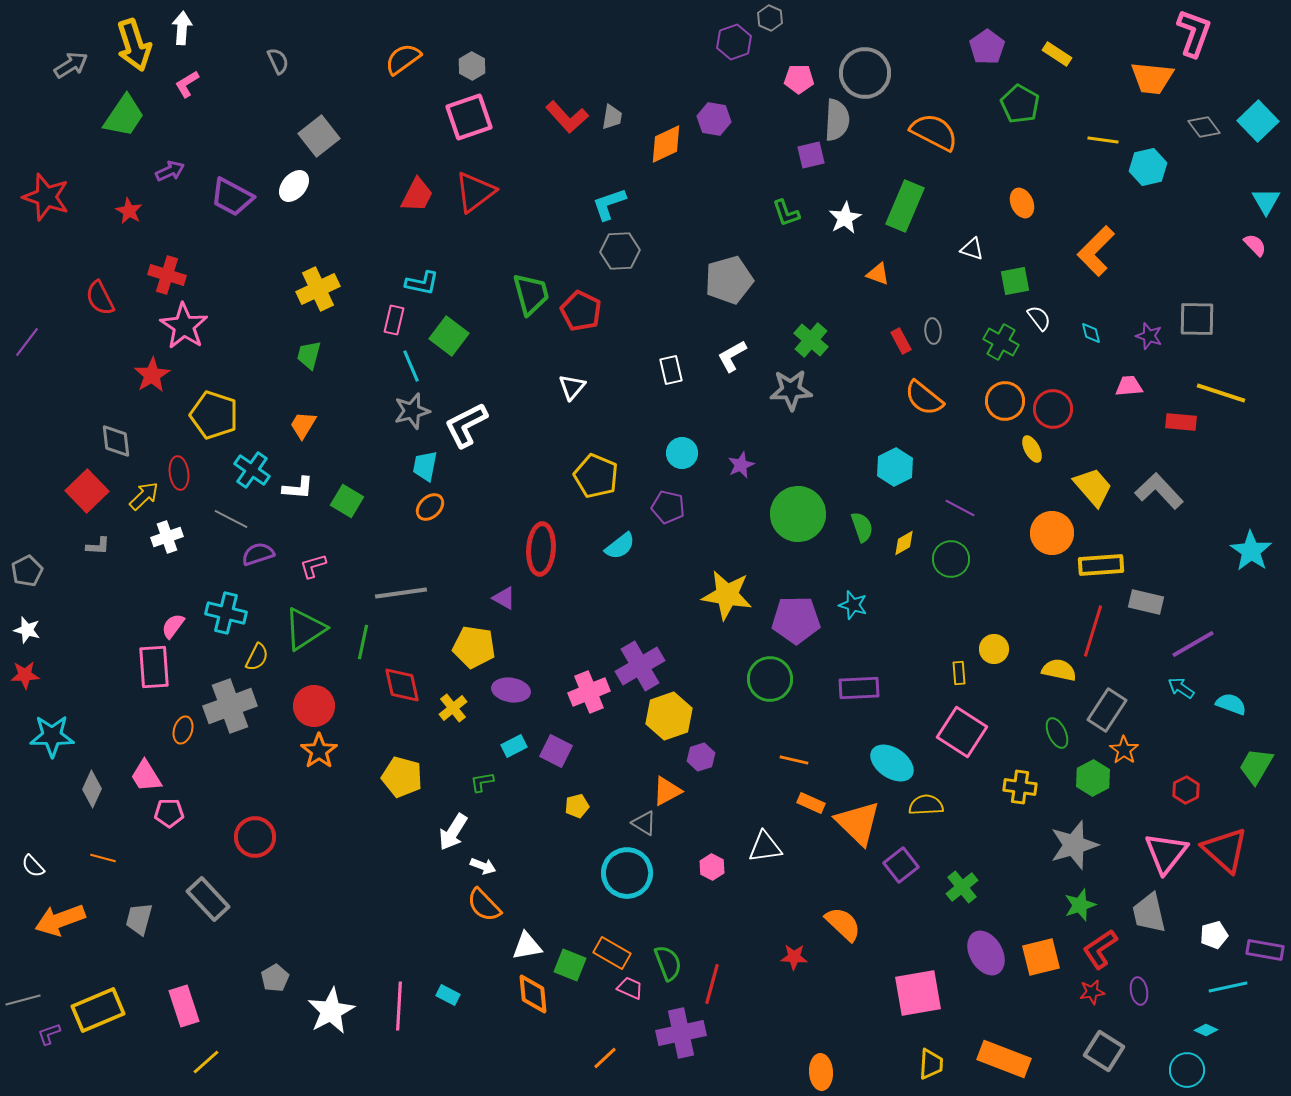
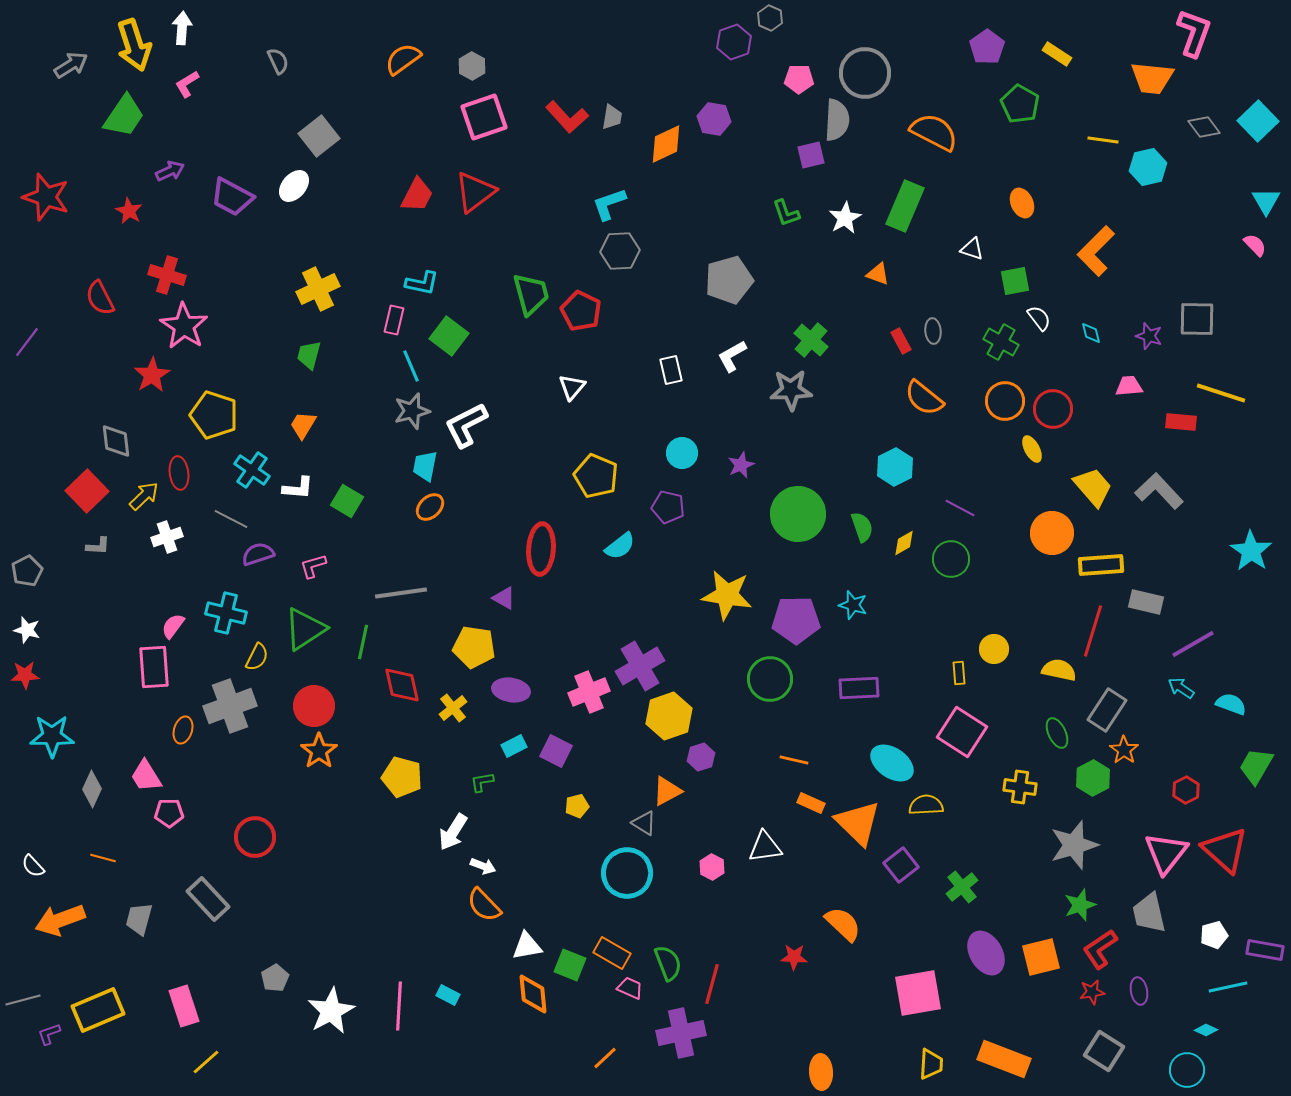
pink square at (469, 117): moved 15 px right
